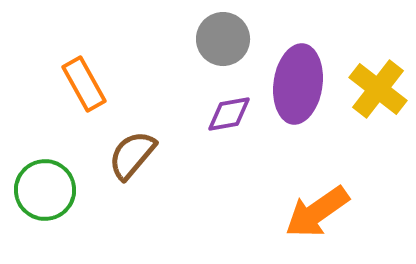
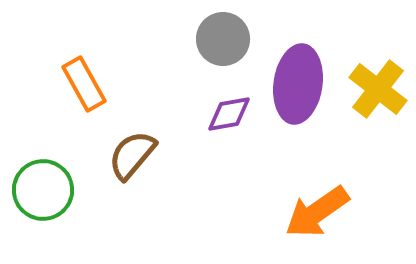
green circle: moved 2 px left
